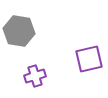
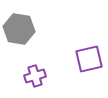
gray hexagon: moved 2 px up
